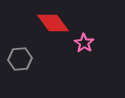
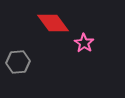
gray hexagon: moved 2 px left, 3 px down
